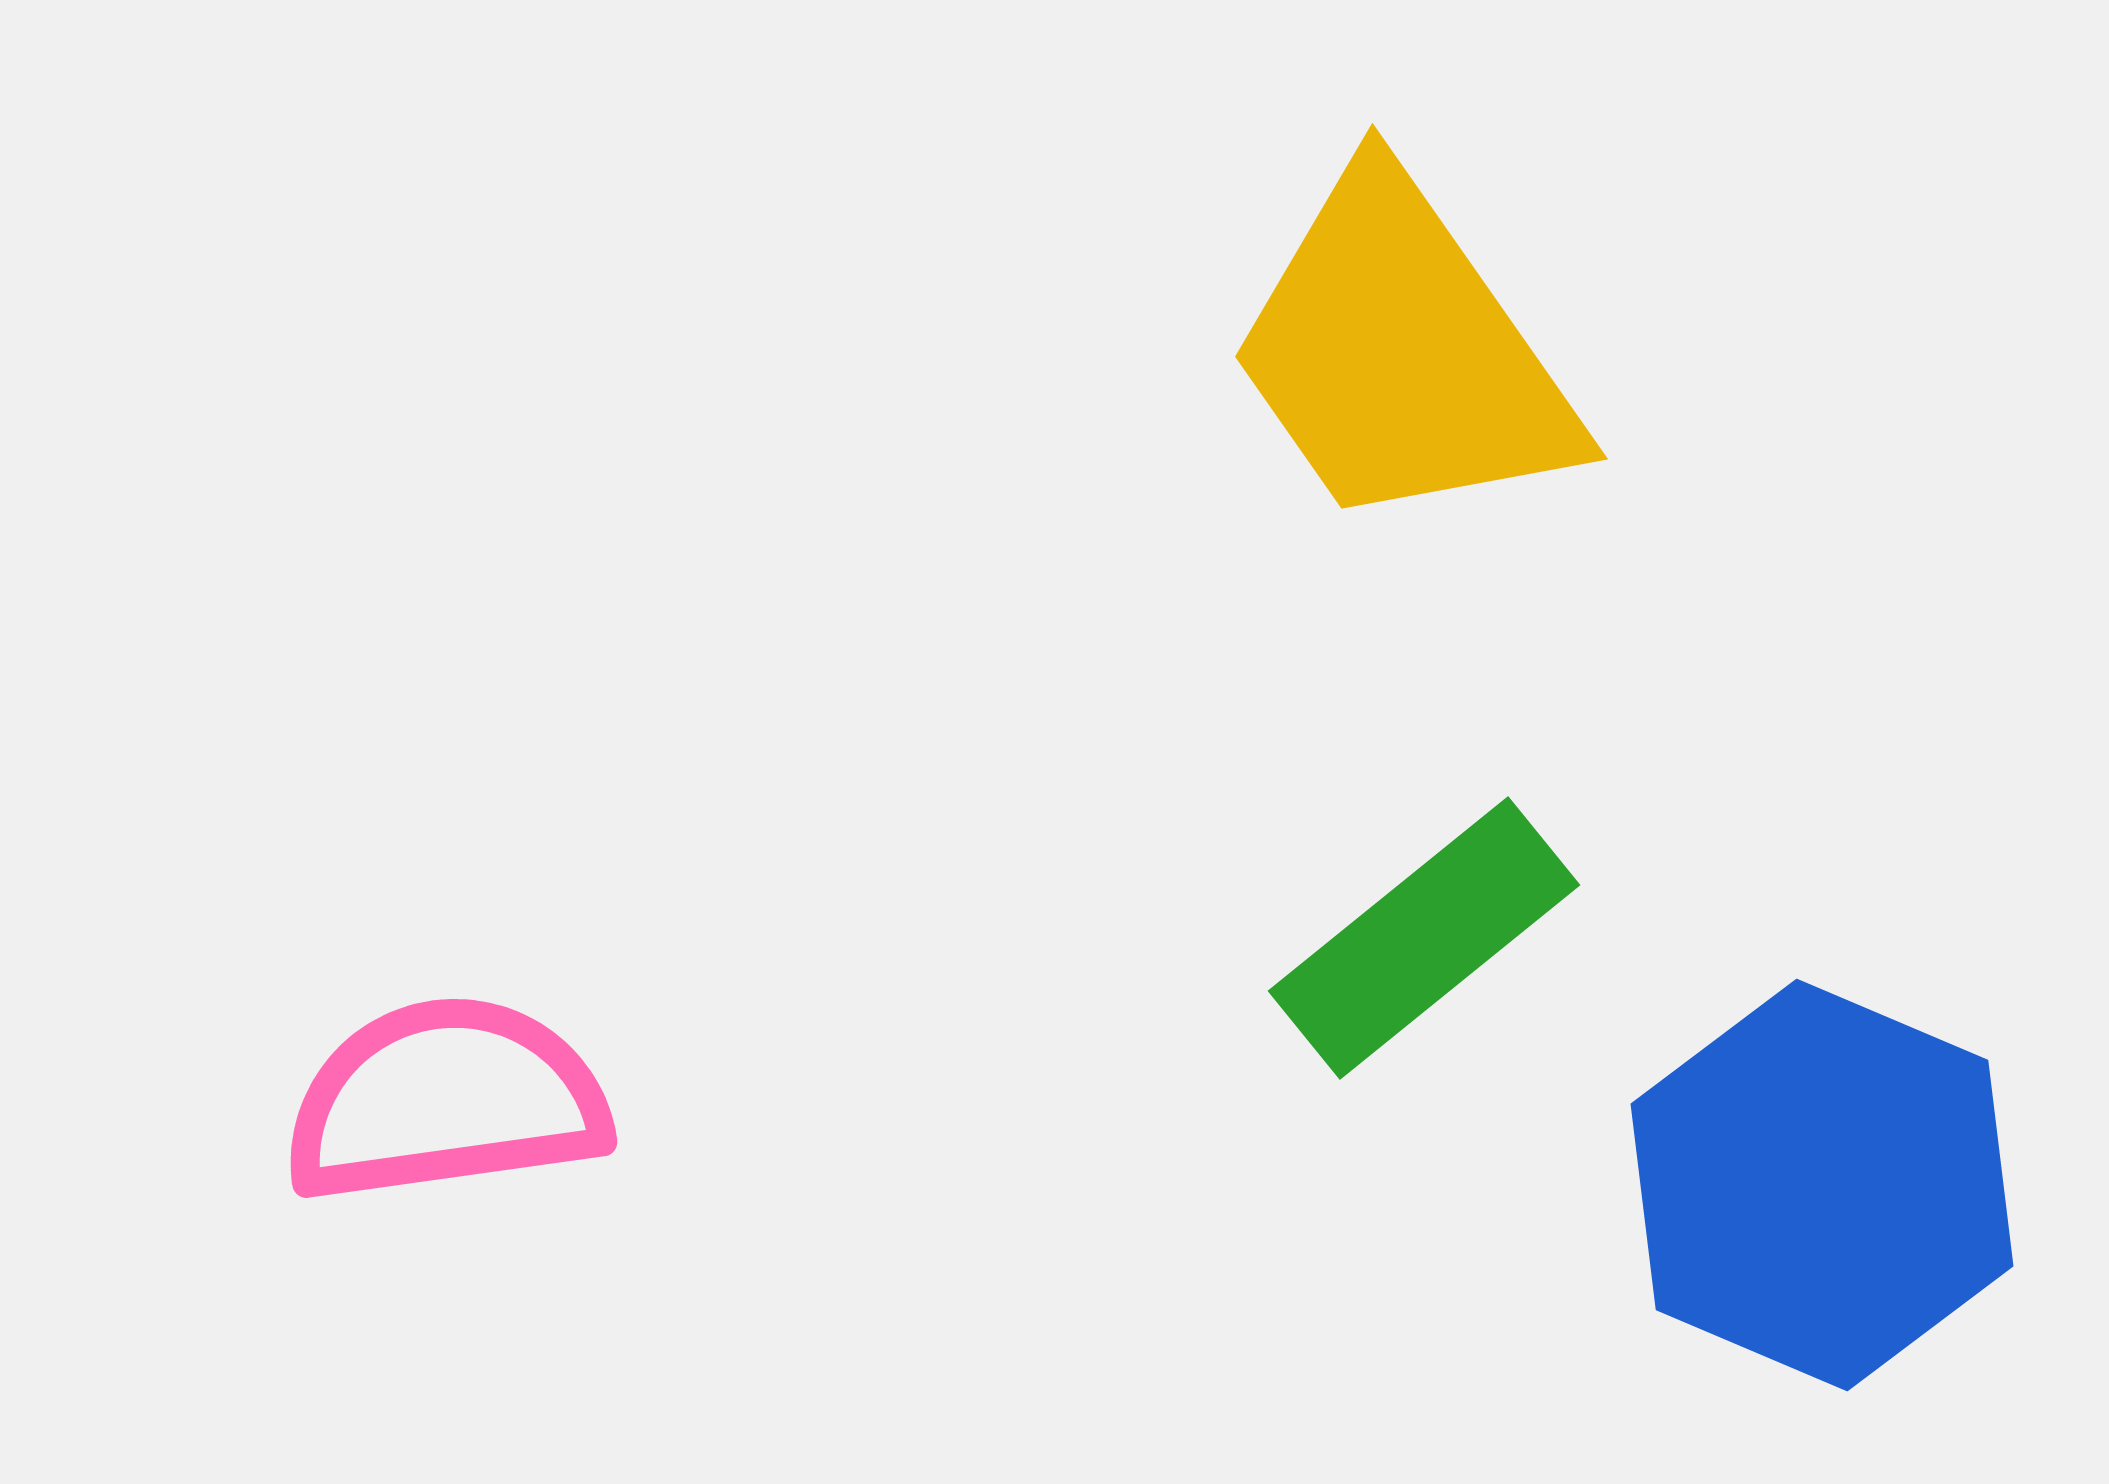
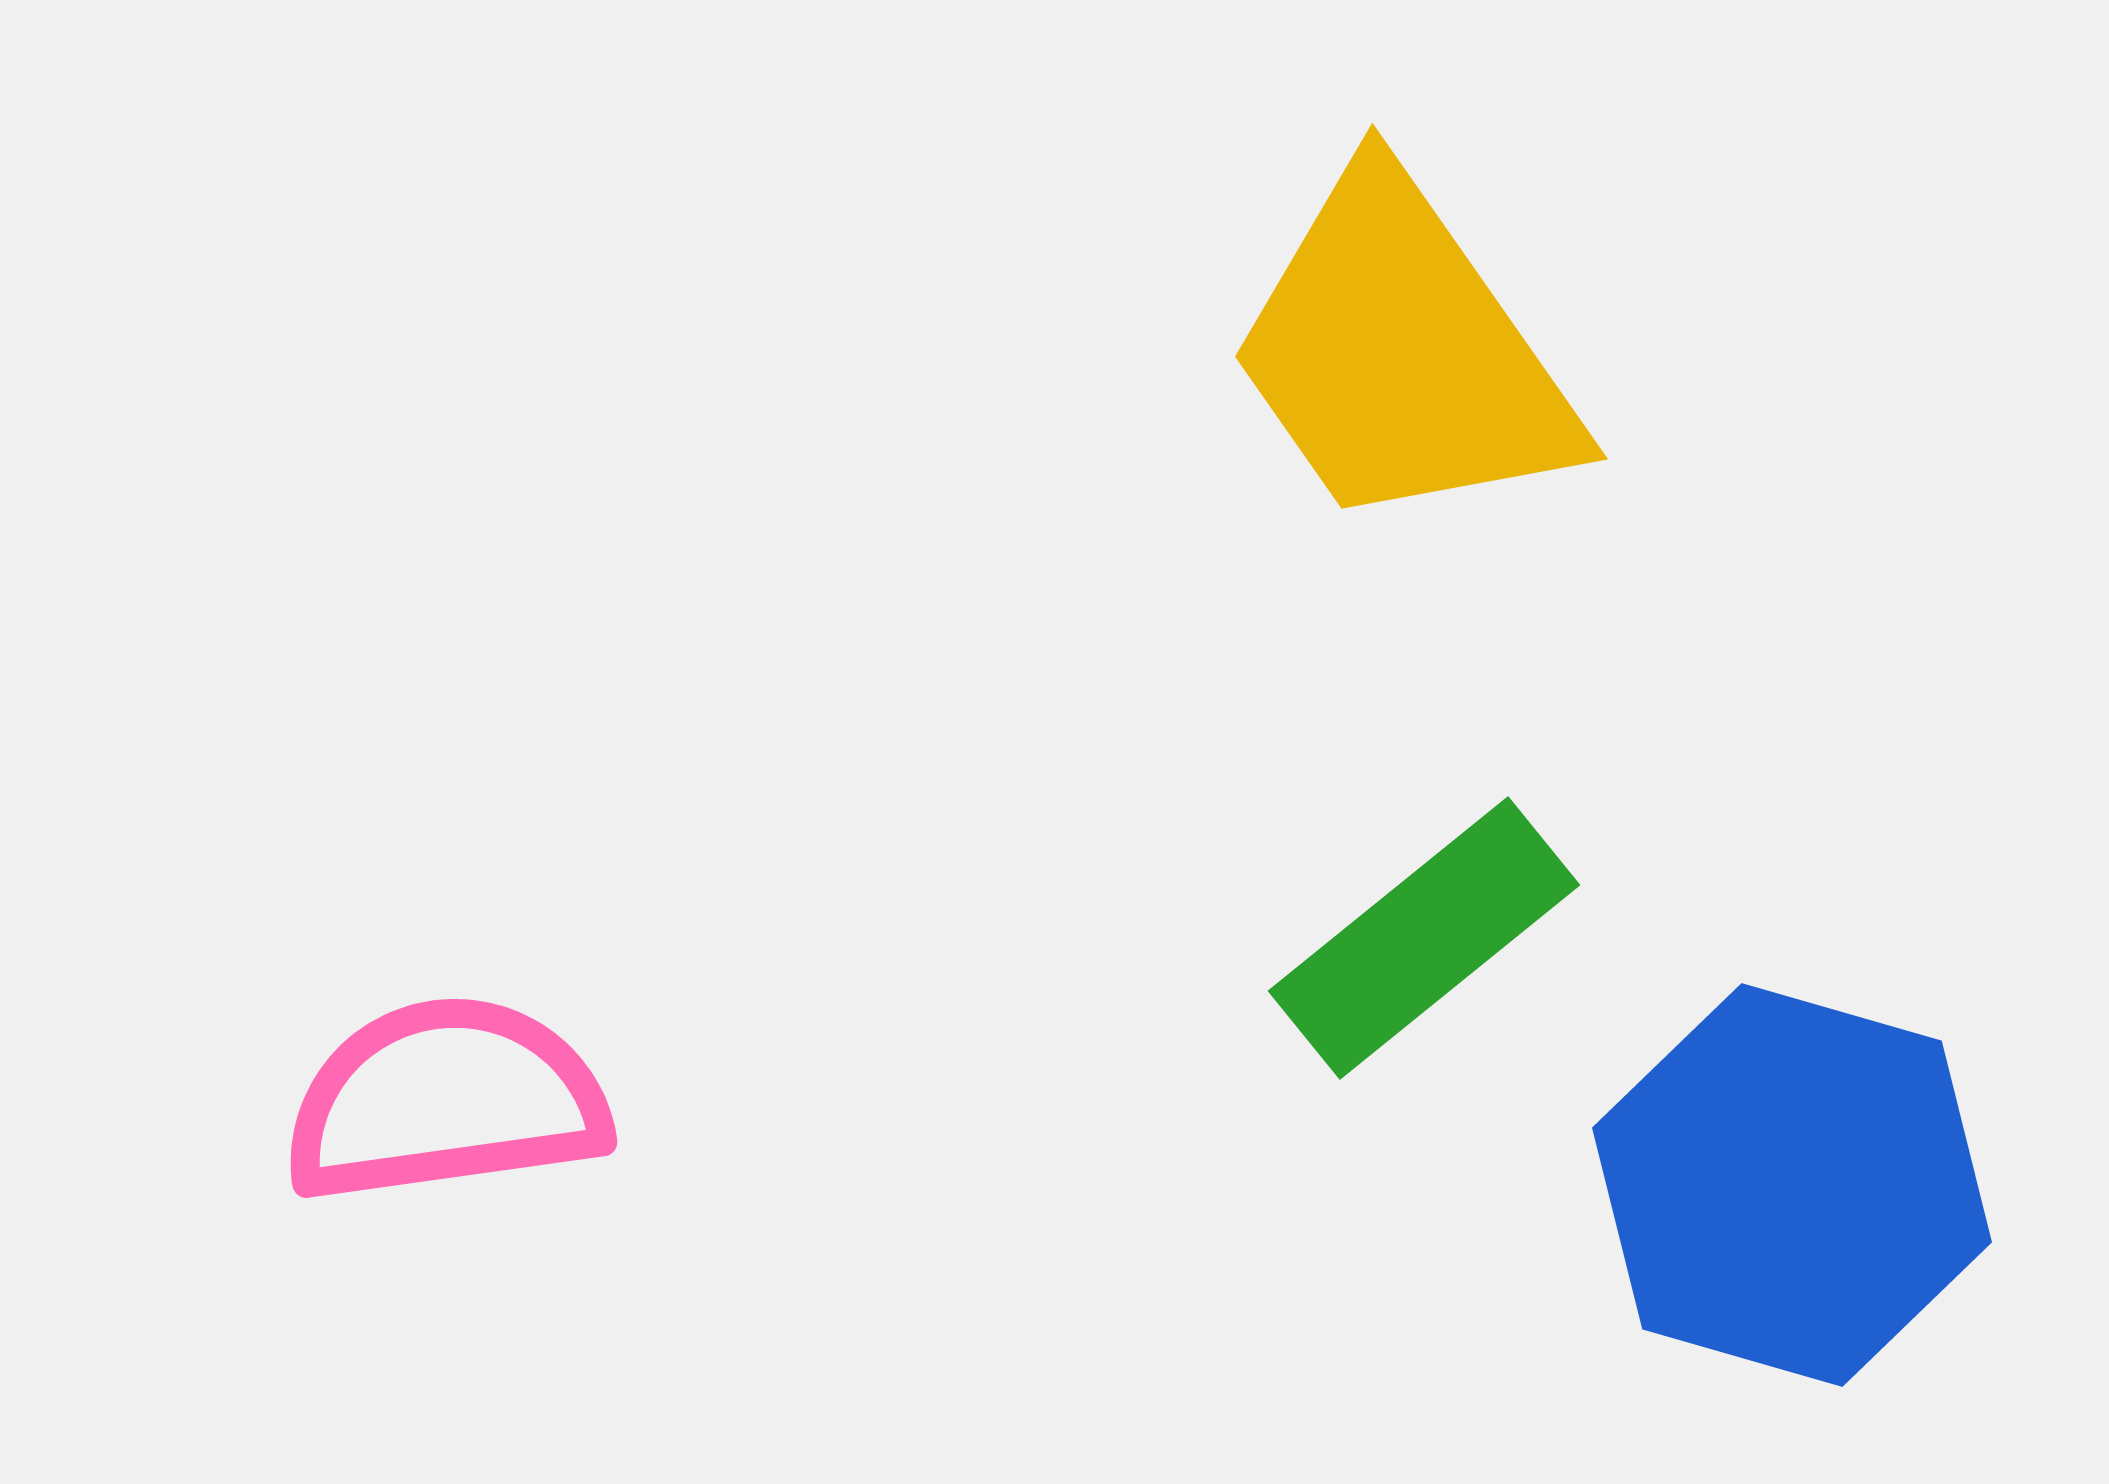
blue hexagon: moved 30 px left; rotated 7 degrees counterclockwise
